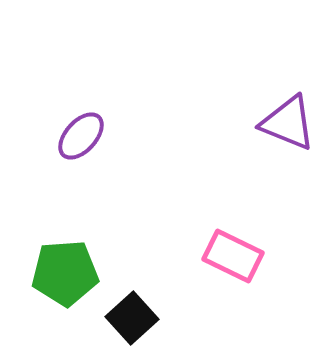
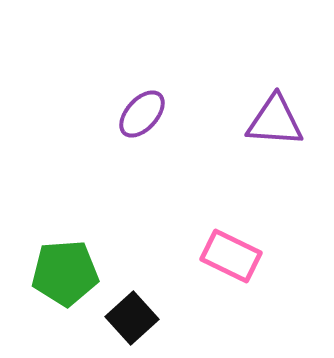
purple triangle: moved 13 px left, 2 px up; rotated 18 degrees counterclockwise
purple ellipse: moved 61 px right, 22 px up
pink rectangle: moved 2 px left
